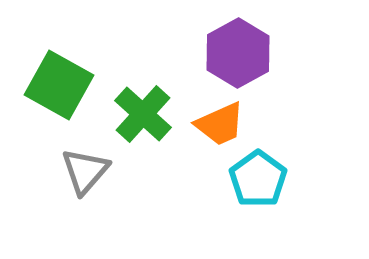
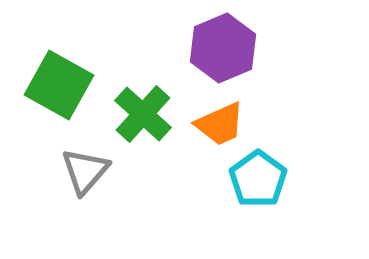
purple hexagon: moved 15 px left, 5 px up; rotated 6 degrees clockwise
